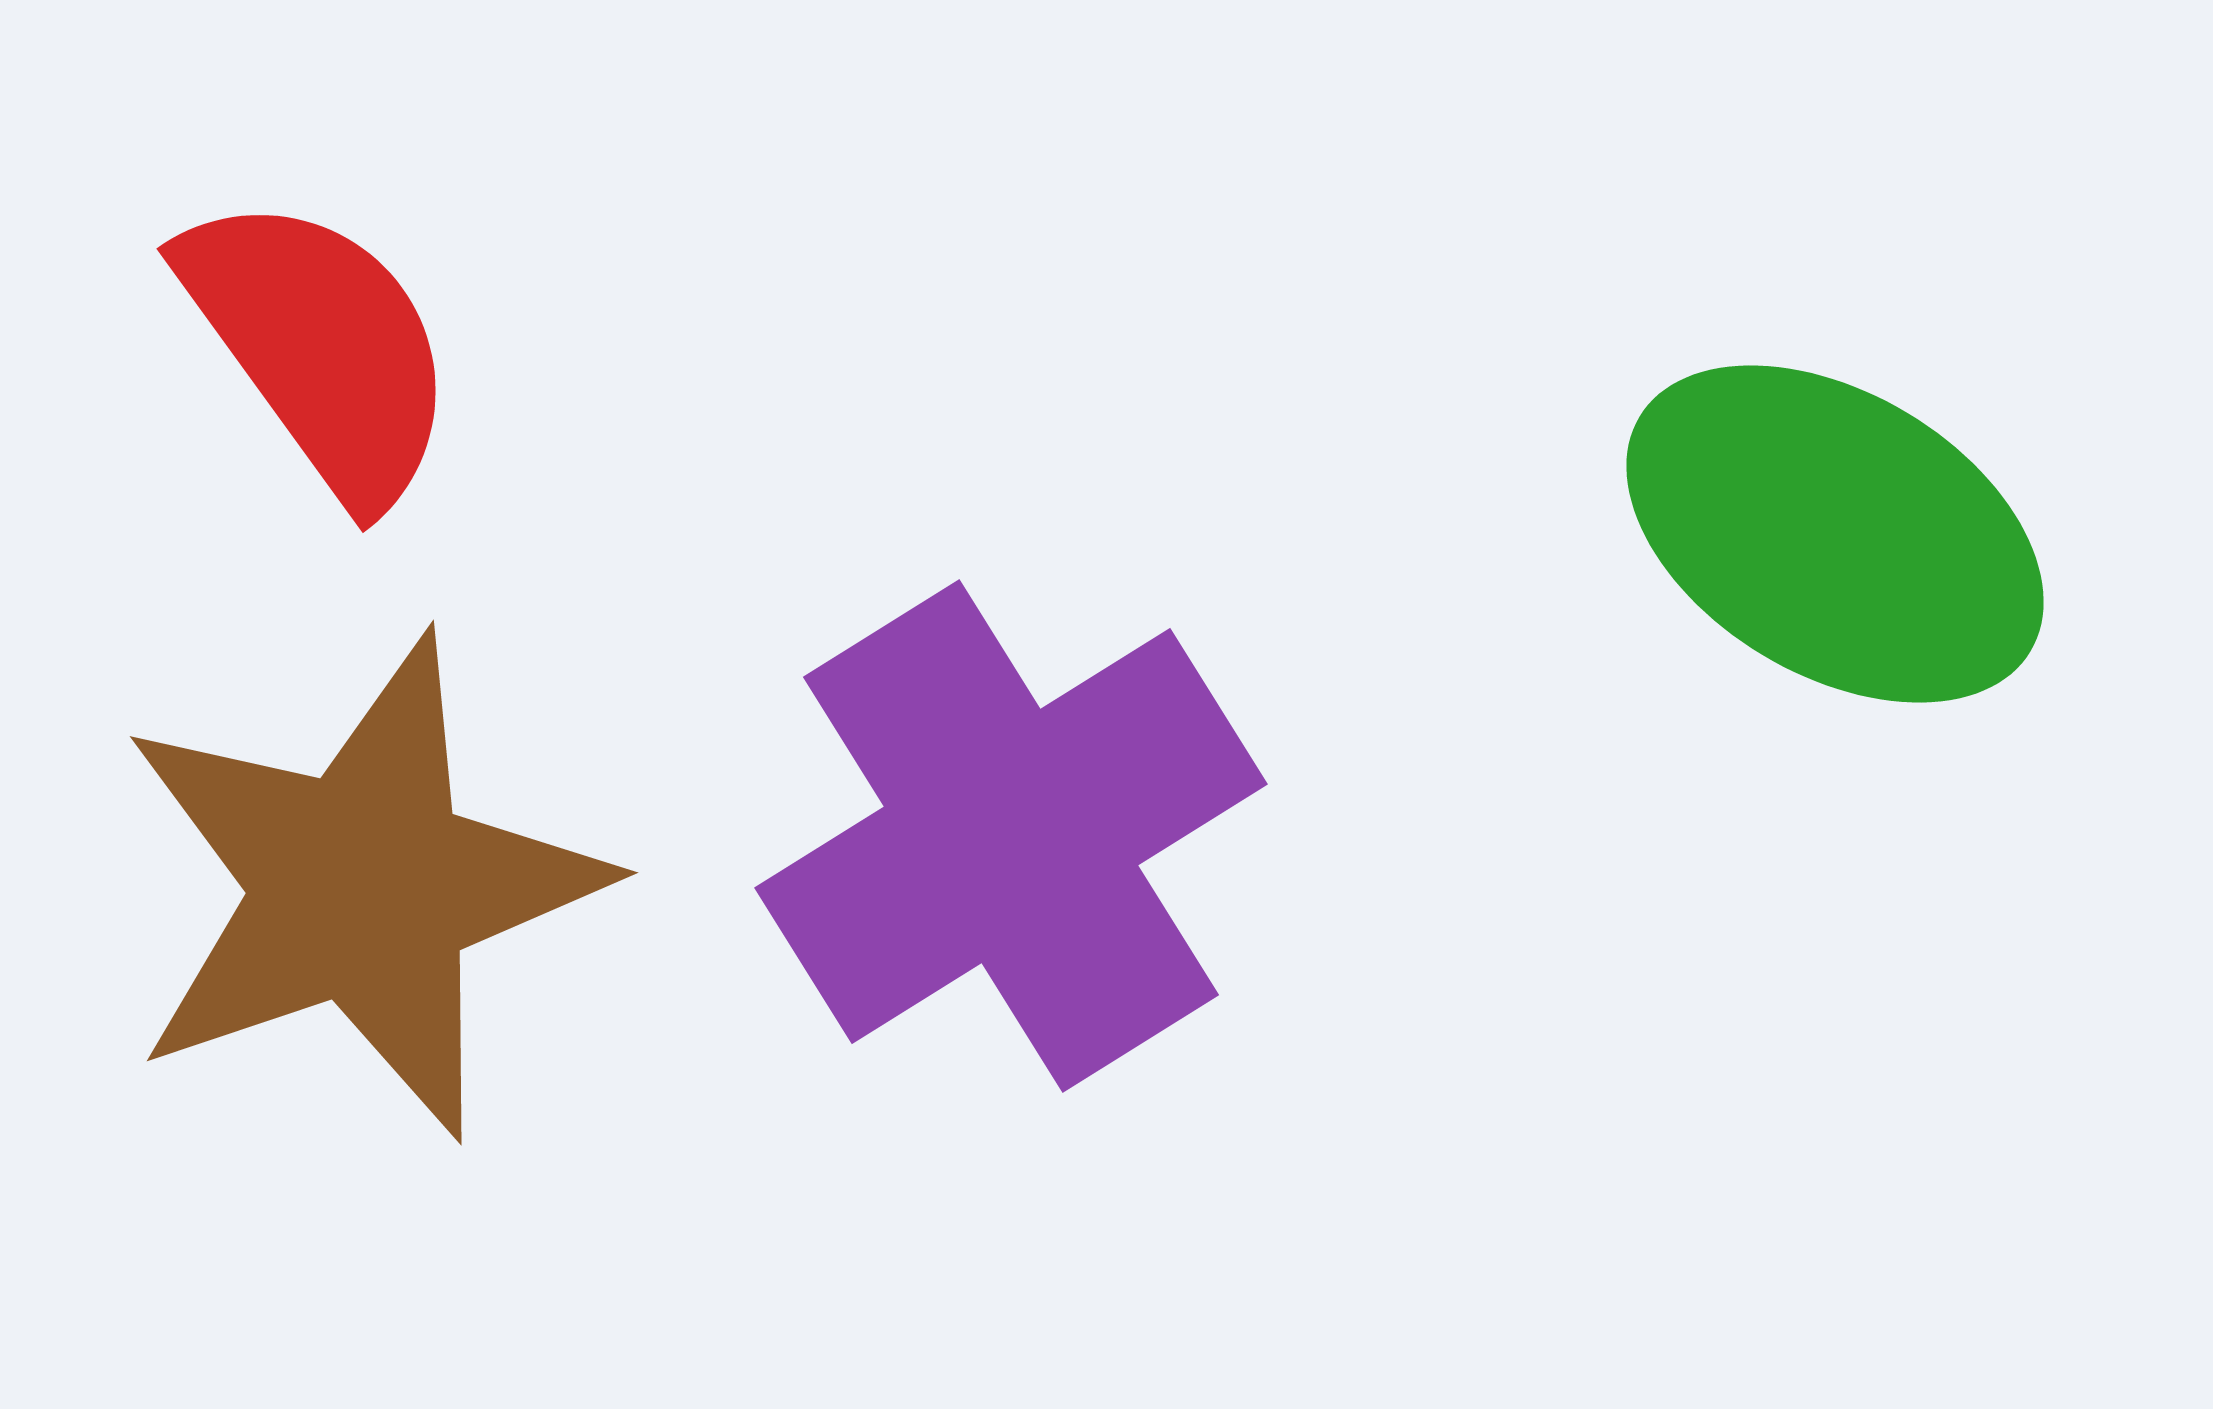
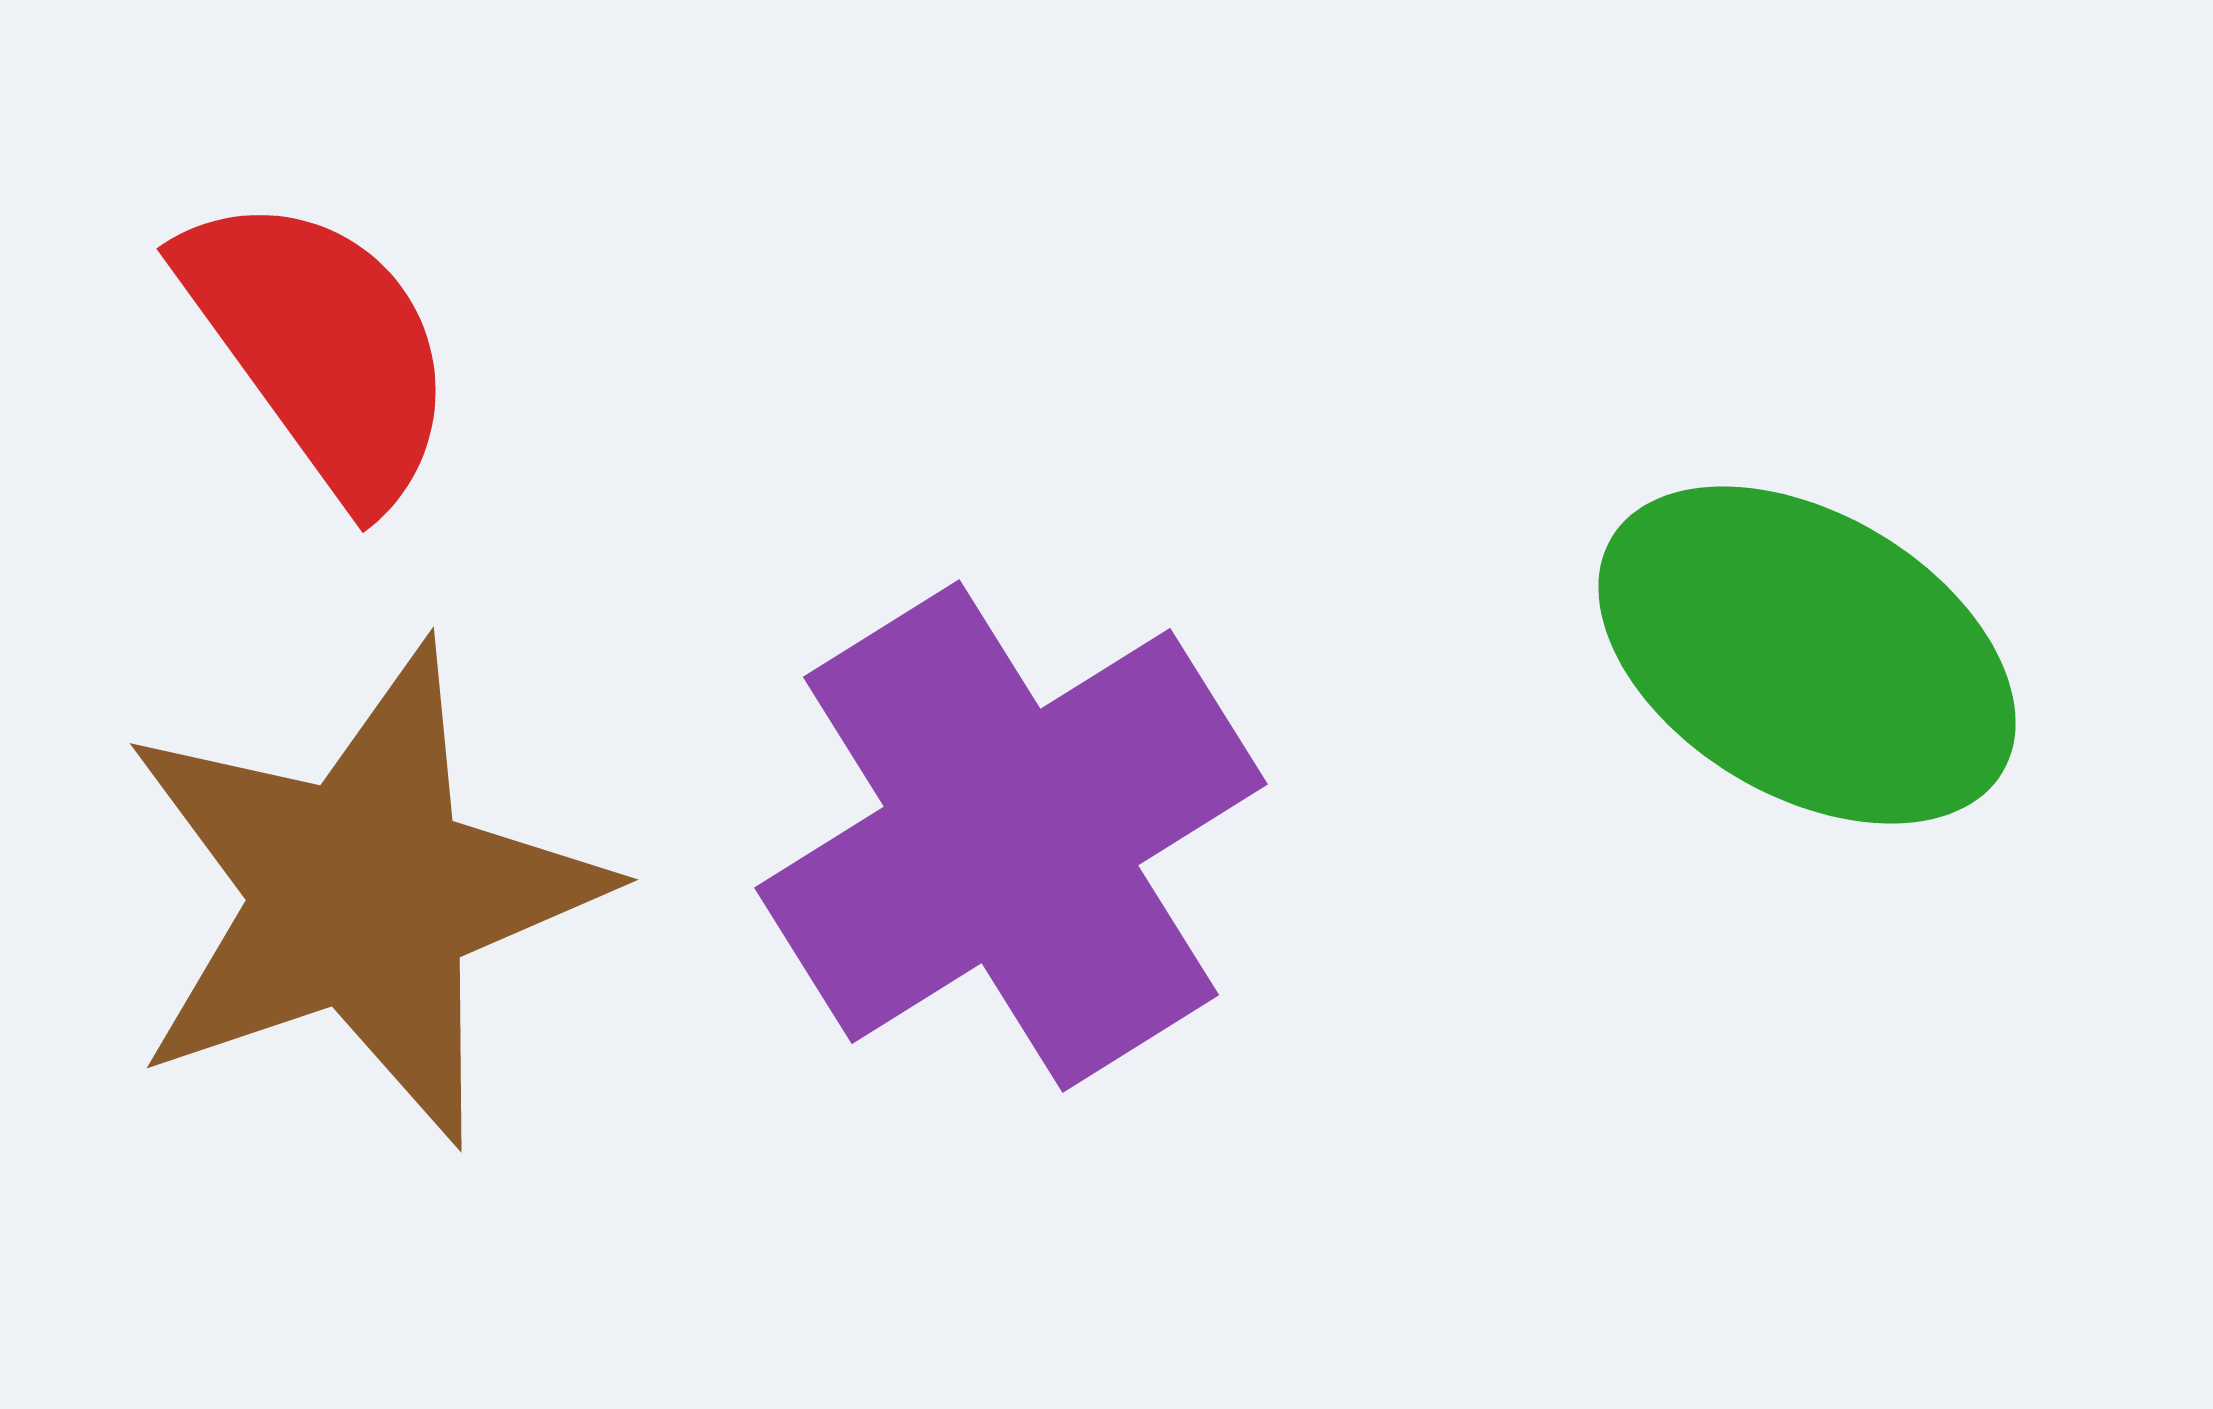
green ellipse: moved 28 px left, 121 px down
brown star: moved 7 px down
